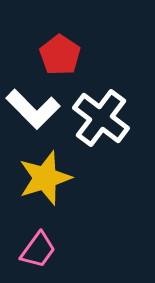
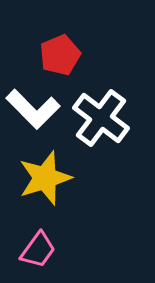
red pentagon: rotated 15 degrees clockwise
